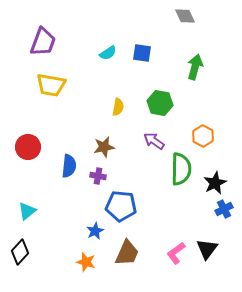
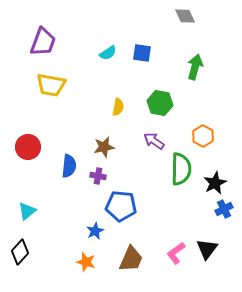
brown trapezoid: moved 4 px right, 6 px down
